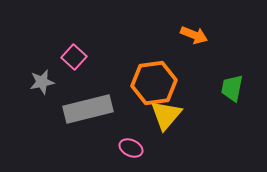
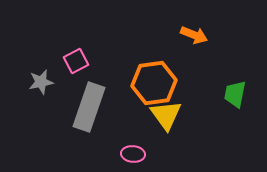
pink square: moved 2 px right, 4 px down; rotated 20 degrees clockwise
gray star: moved 1 px left
green trapezoid: moved 3 px right, 6 px down
gray rectangle: moved 1 px right, 2 px up; rotated 57 degrees counterclockwise
yellow triangle: rotated 16 degrees counterclockwise
pink ellipse: moved 2 px right, 6 px down; rotated 20 degrees counterclockwise
